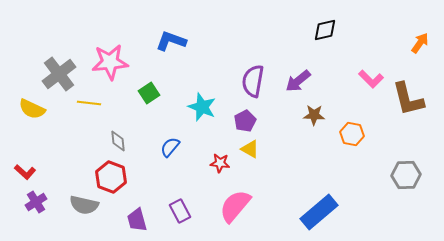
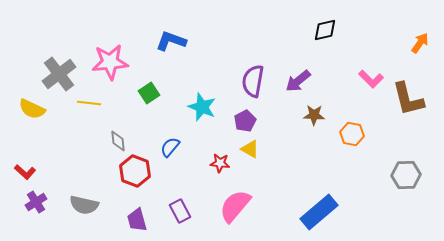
red hexagon: moved 24 px right, 6 px up
